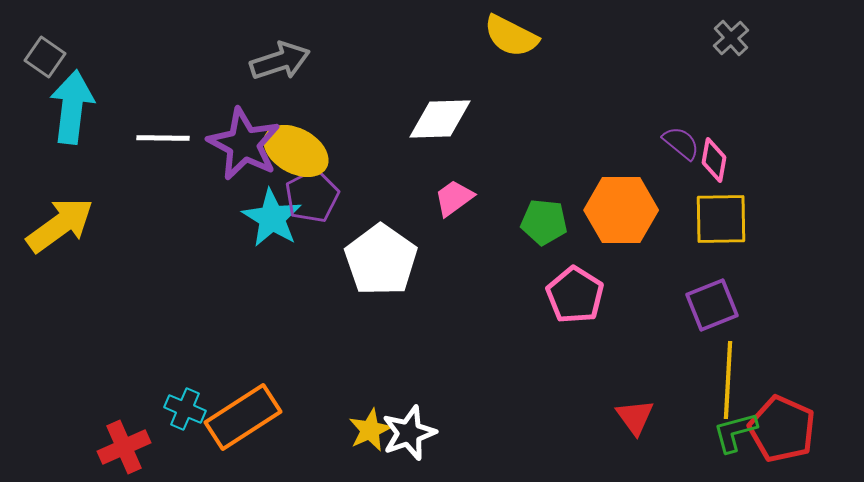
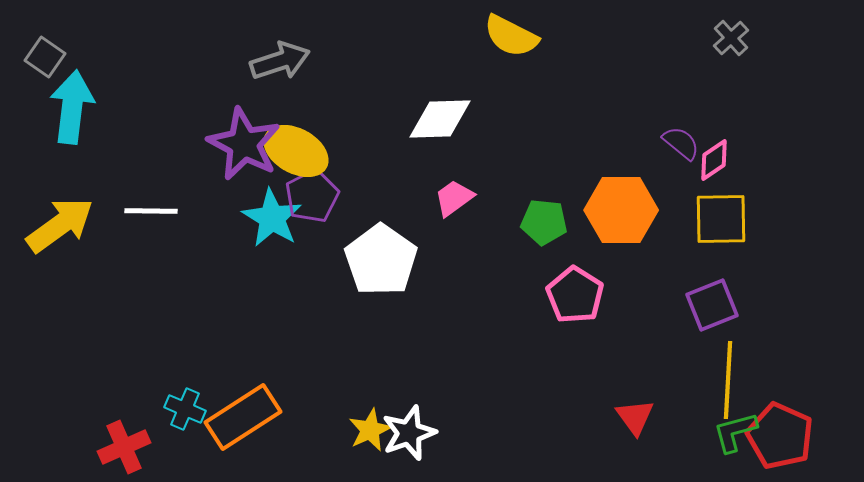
white line: moved 12 px left, 73 px down
pink diamond: rotated 45 degrees clockwise
red pentagon: moved 2 px left, 7 px down
